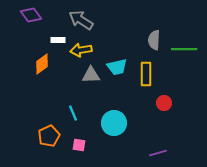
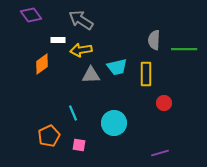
purple line: moved 2 px right
